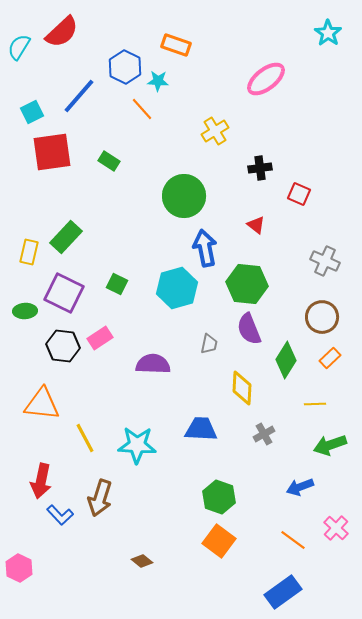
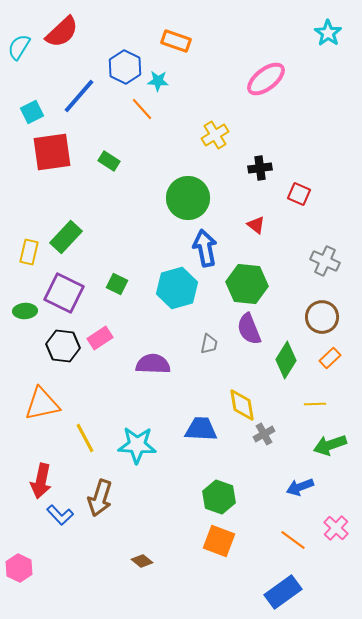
orange rectangle at (176, 45): moved 4 px up
yellow cross at (215, 131): moved 4 px down
green circle at (184, 196): moved 4 px right, 2 px down
yellow diamond at (242, 388): moved 17 px down; rotated 12 degrees counterclockwise
orange triangle at (42, 404): rotated 18 degrees counterclockwise
orange square at (219, 541): rotated 16 degrees counterclockwise
